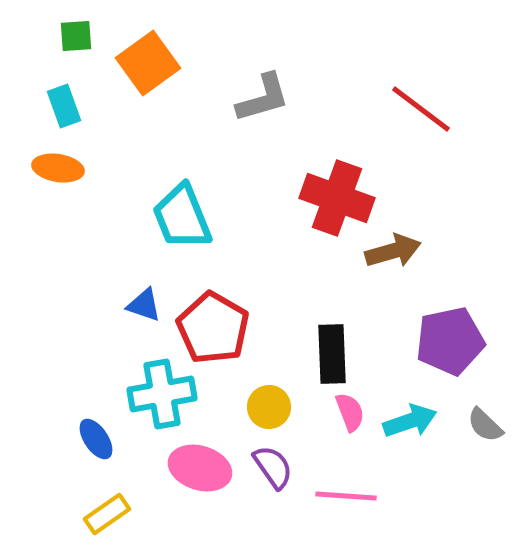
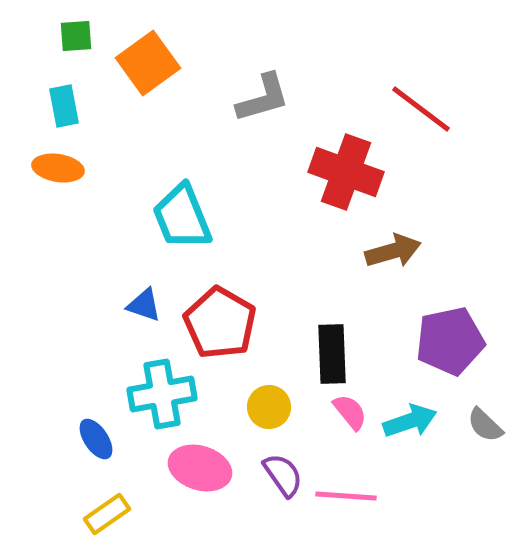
cyan rectangle: rotated 9 degrees clockwise
red cross: moved 9 px right, 26 px up
red pentagon: moved 7 px right, 5 px up
pink semicircle: rotated 18 degrees counterclockwise
purple semicircle: moved 10 px right, 8 px down
